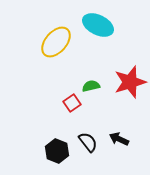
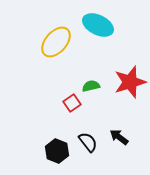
black arrow: moved 2 px up; rotated 12 degrees clockwise
